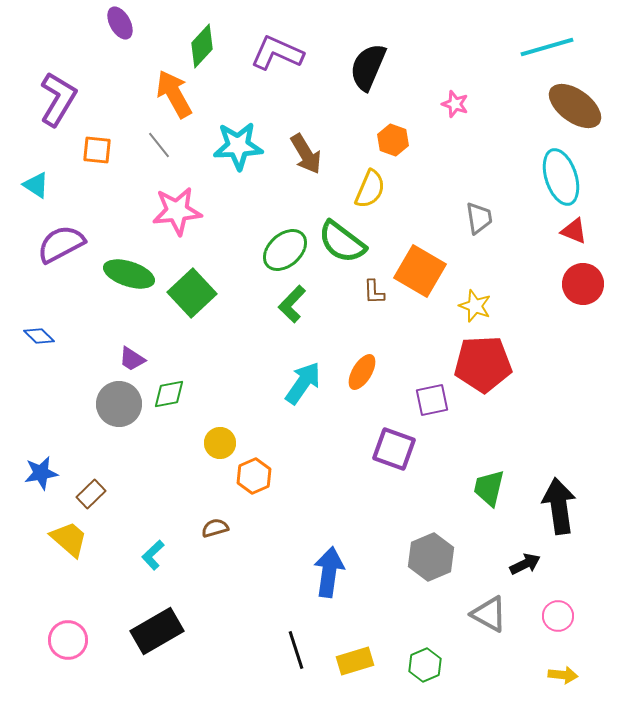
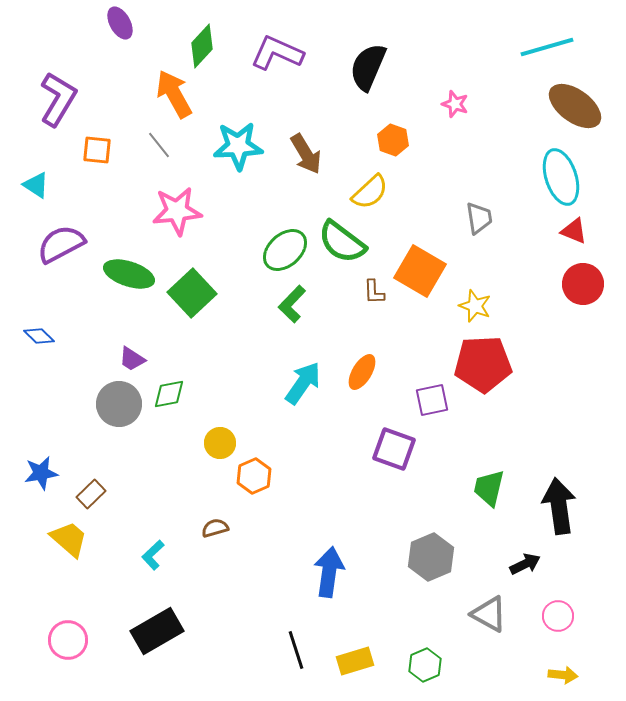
yellow semicircle at (370, 189): moved 3 px down; rotated 24 degrees clockwise
